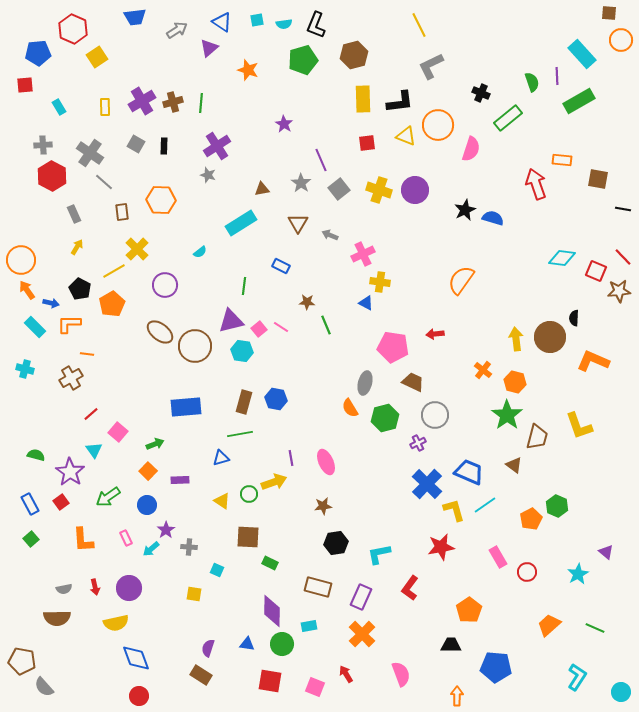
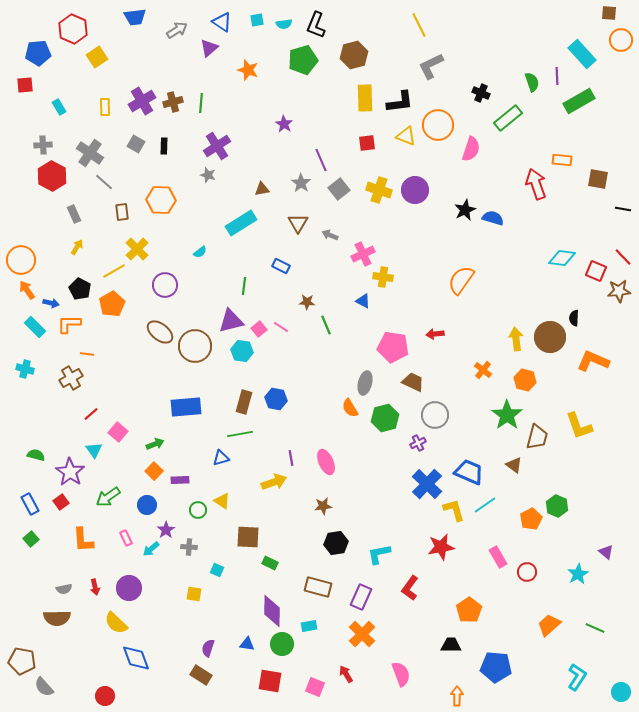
yellow rectangle at (363, 99): moved 2 px right, 1 px up
yellow cross at (380, 282): moved 3 px right, 5 px up
blue triangle at (366, 303): moved 3 px left, 2 px up
orange hexagon at (515, 382): moved 10 px right, 2 px up
orange square at (148, 471): moved 6 px right
green circle at (249, 494): moved 51 px left, 16 px down
yellow semicircle at (116, 623): rotated 55 degrees clockwise
red circle at (139, 696): moved 34 px left
